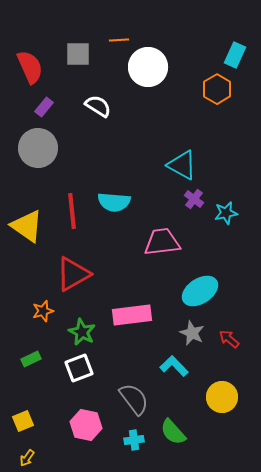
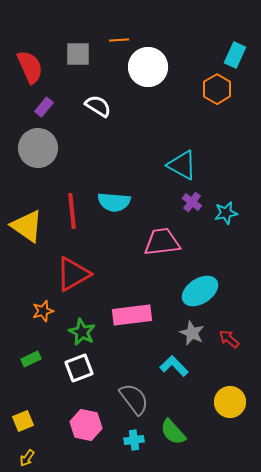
purple cross: moved 2 px left, 3 px down
yellow circle: moved 8 px right, 5 px down
